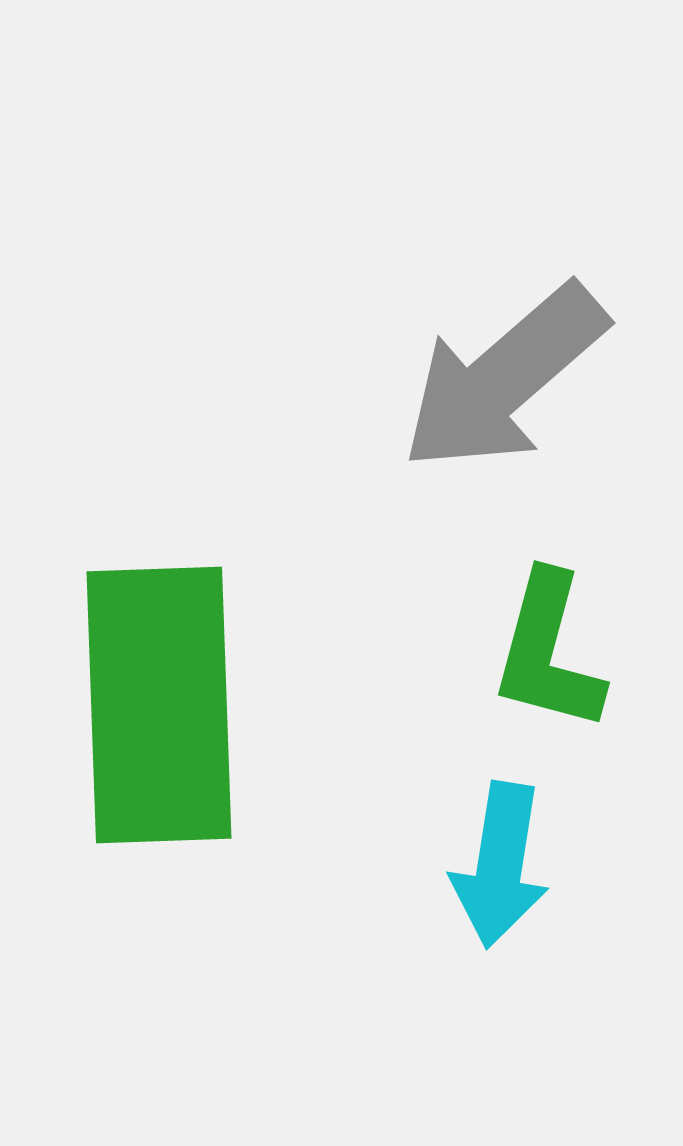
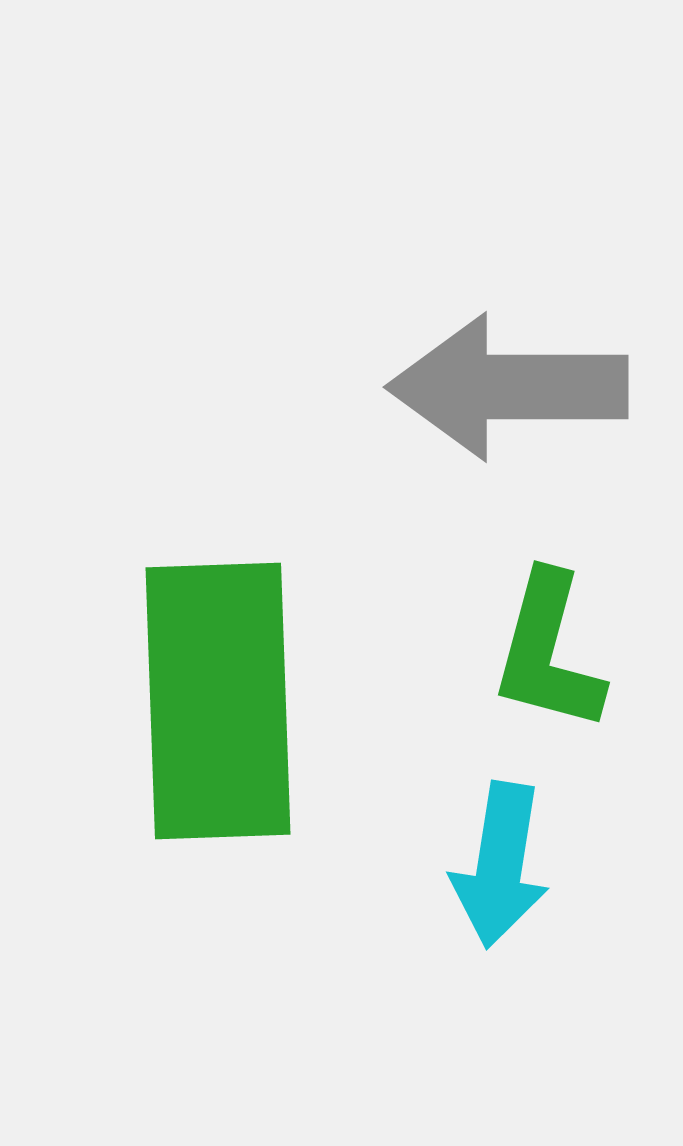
gray arrow: moved 4 px right, 9 px down; rotated 41 degrees clockwise
green rectangle: moved 59 px right, 4 px up
